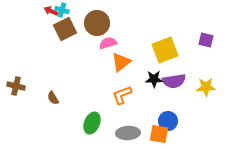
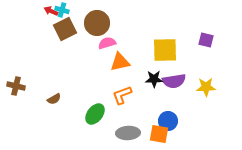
pink semicircle: moved 1 px left
yellow square: rotated 20 degrees clockwise
orange triangle: moved 1 px left; rotated 25 degrees clockwise
brown semicircle: moved 1 px right, 1 px down; rotated 88 degrees counterclockwise
green ellipse: moved 3 px right, 9 px up; rotated 15 degrees clockwise
